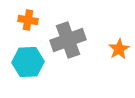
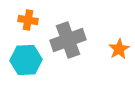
cyan hexagon: moved 2 px left, 2 px up
